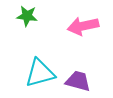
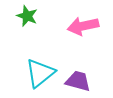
green star: rotated 15 degrees clockwise
cyan triangle: rotated 24 degrees counterclockwise
